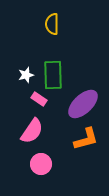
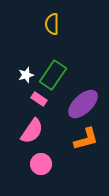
green rectangle: rotated 36 degrees clockwise
